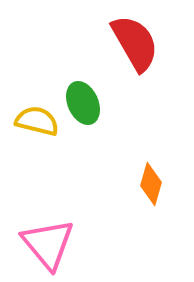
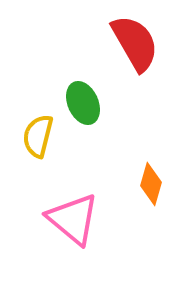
yellow semicircle: moved 1 px right, 15 px down; rotated 90 degrees counterclockwise
pink triangle: moved 25 px right, 25 px up; rotated 10 degrees counterclockwise
